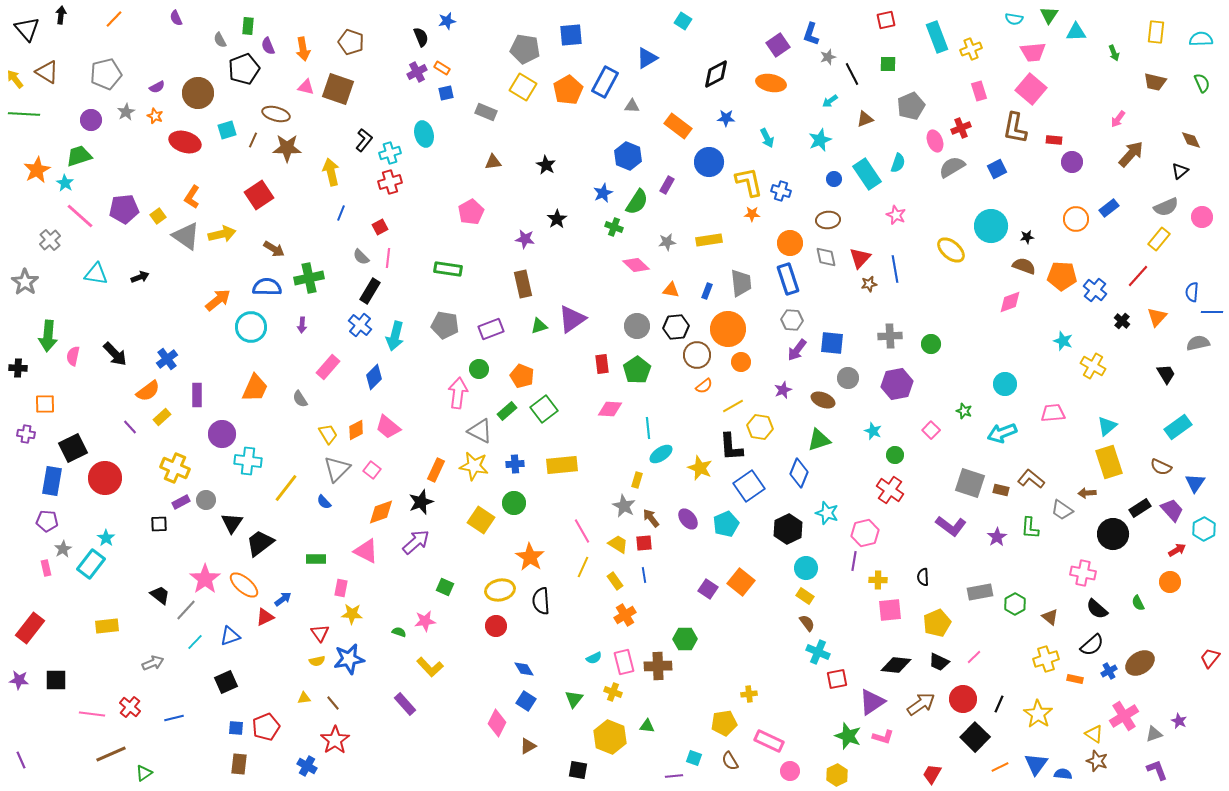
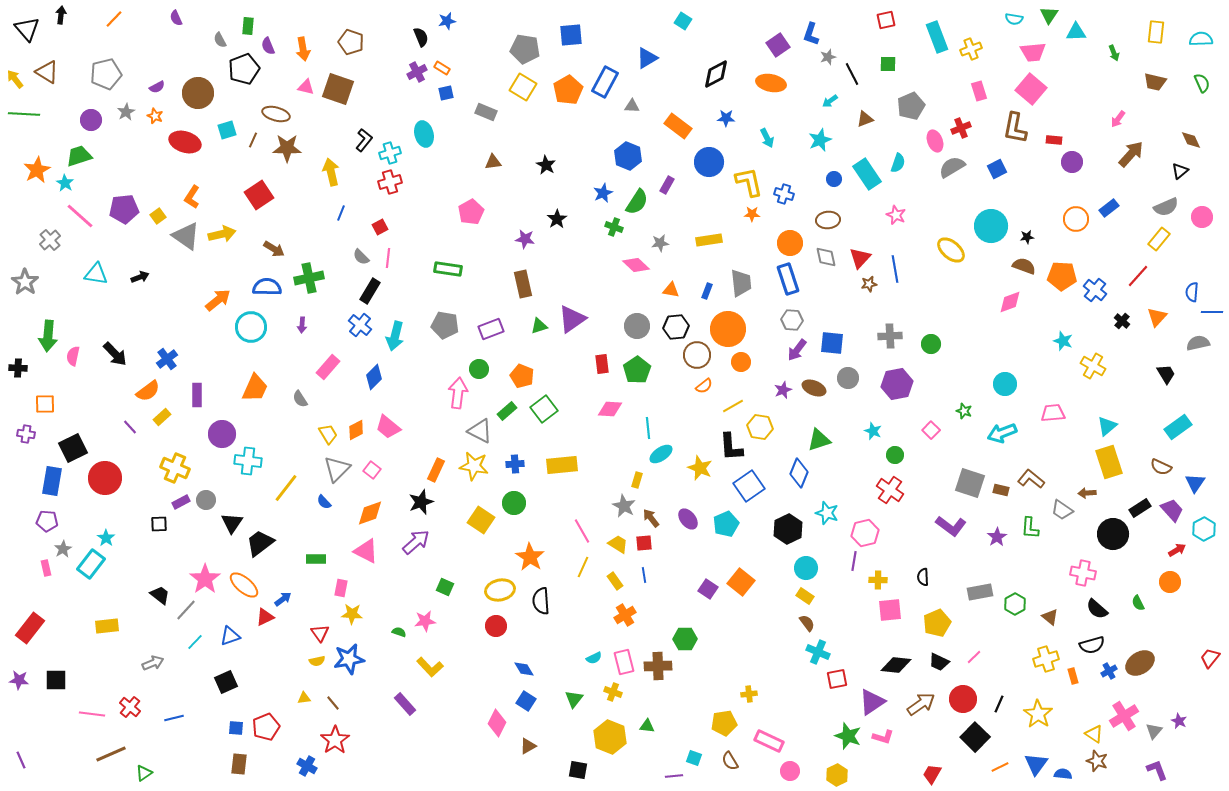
blue cross at (781, 191): moved 3 px right, 3 px down
gray star at (667, 242): moved 7 px left, 1 px down
brown ellipse at (823, 400): moved 9 px left, 12 px up
orange diamond at (381, 512): moved 11 px left, 1 px down
black semicircle at (1092, 645): rotated 25 degrees clockwise
orange rectangle at (1075, 679): moved 2 px left, 3 px up; rotated 63 degrees clockwise
gray triangle at (1154, 734): moved 3 px up; rotated 30 degrees counterclockwise
